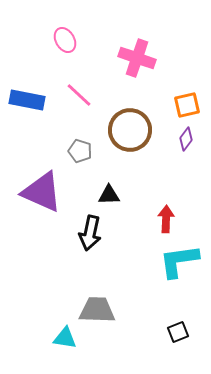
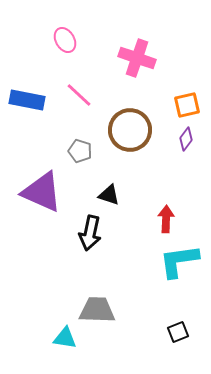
black triangle: rotated 20 degrees clockwise
